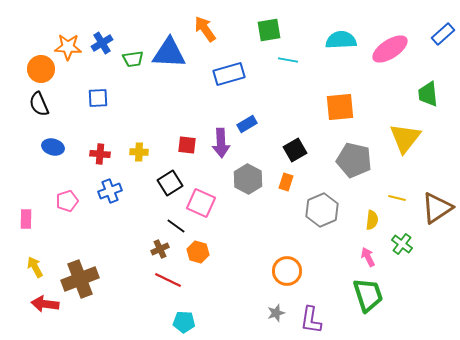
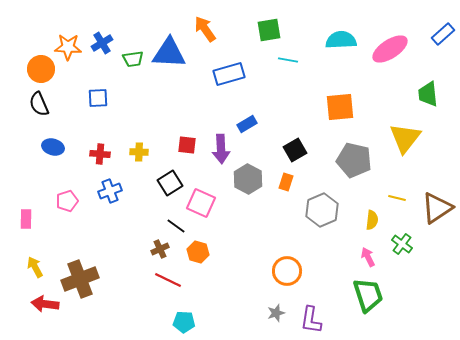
purple arrow at (221, 143): moved 6 px down
